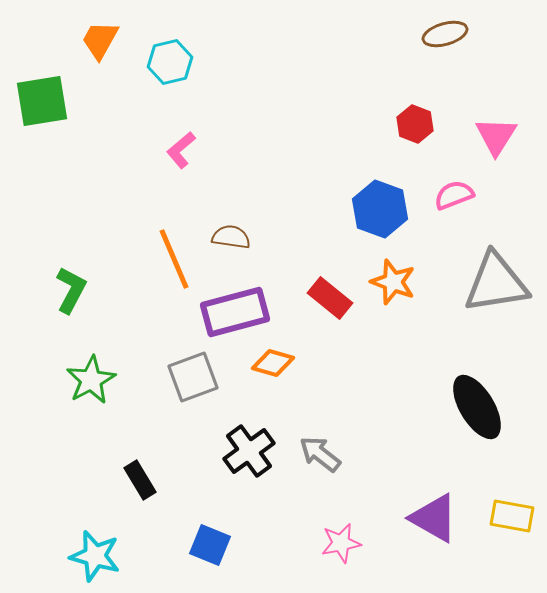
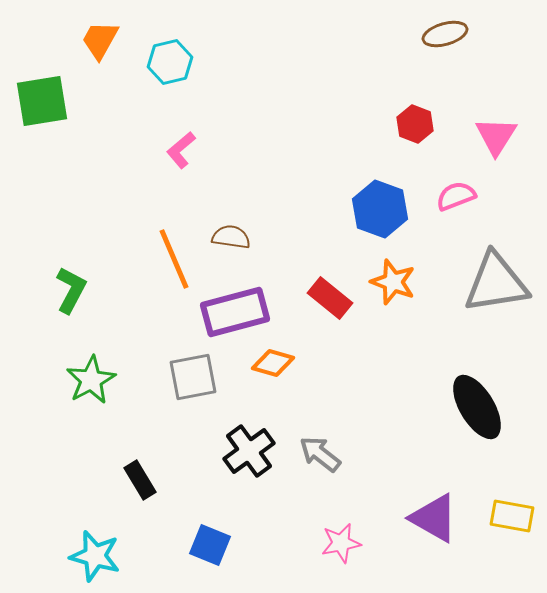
pink semicircle: moved 2 px right, 1 px down
gray square: rotated 9 degrees clockwise
